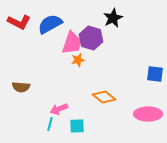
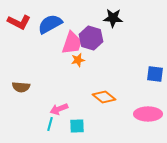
black star: rotated 30 degrees clockwise
